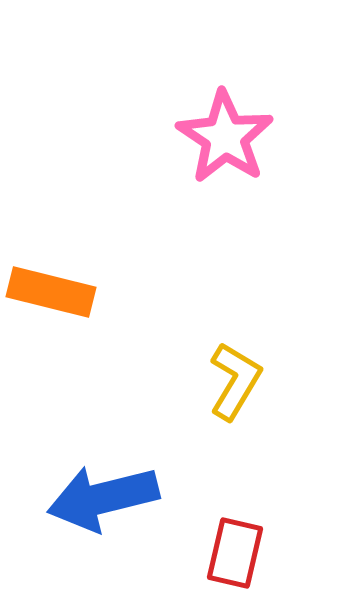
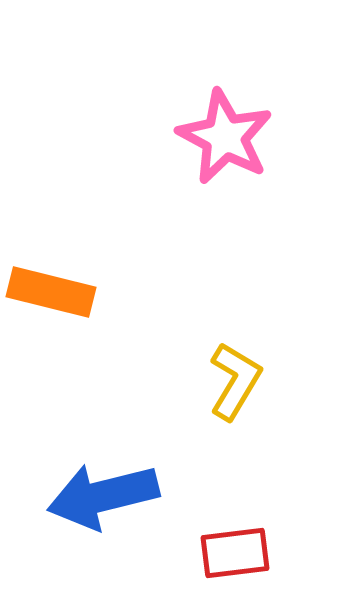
pink star: rotated 6 degrees counterclockwise
blue arrow: moved 2 px up
red rectangle: rotated 70 degrees clockwise
